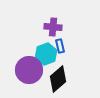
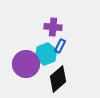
blue rectangle: rotated 40 degrees clockwise
purple circle: moved 3 px left, 6 px up
